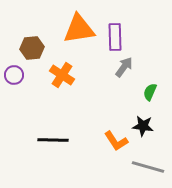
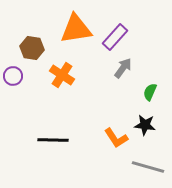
orange triangle: moved 3 px left
purple rectangle: rotated 44 degrees clockwise
brown hexagon: rotated 15 degrees clockwise
gray arrow: moved 1 px left, 1 px down
purple circle: moved 1 px left, 1 px down
black star: moved 2 px right, 1 px up
orange L-shape: moved 3 px up
